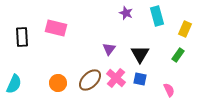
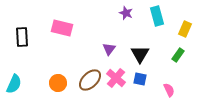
pink rectangle: moved 6 px right
